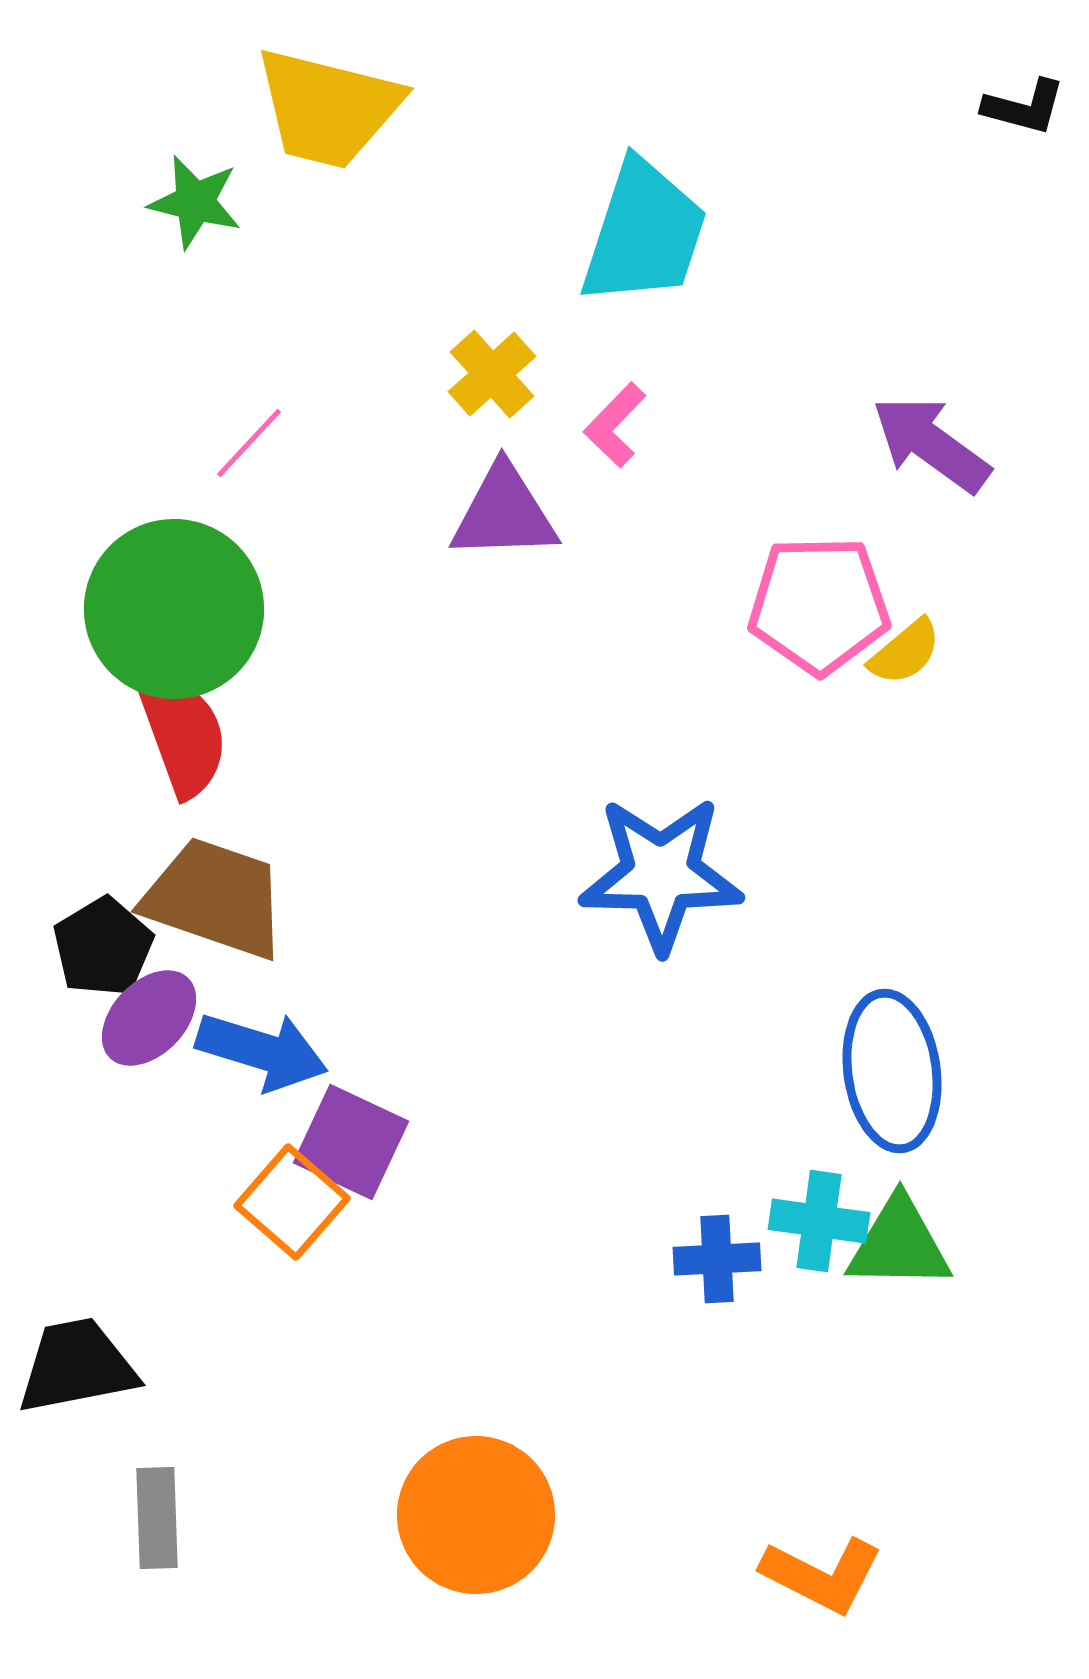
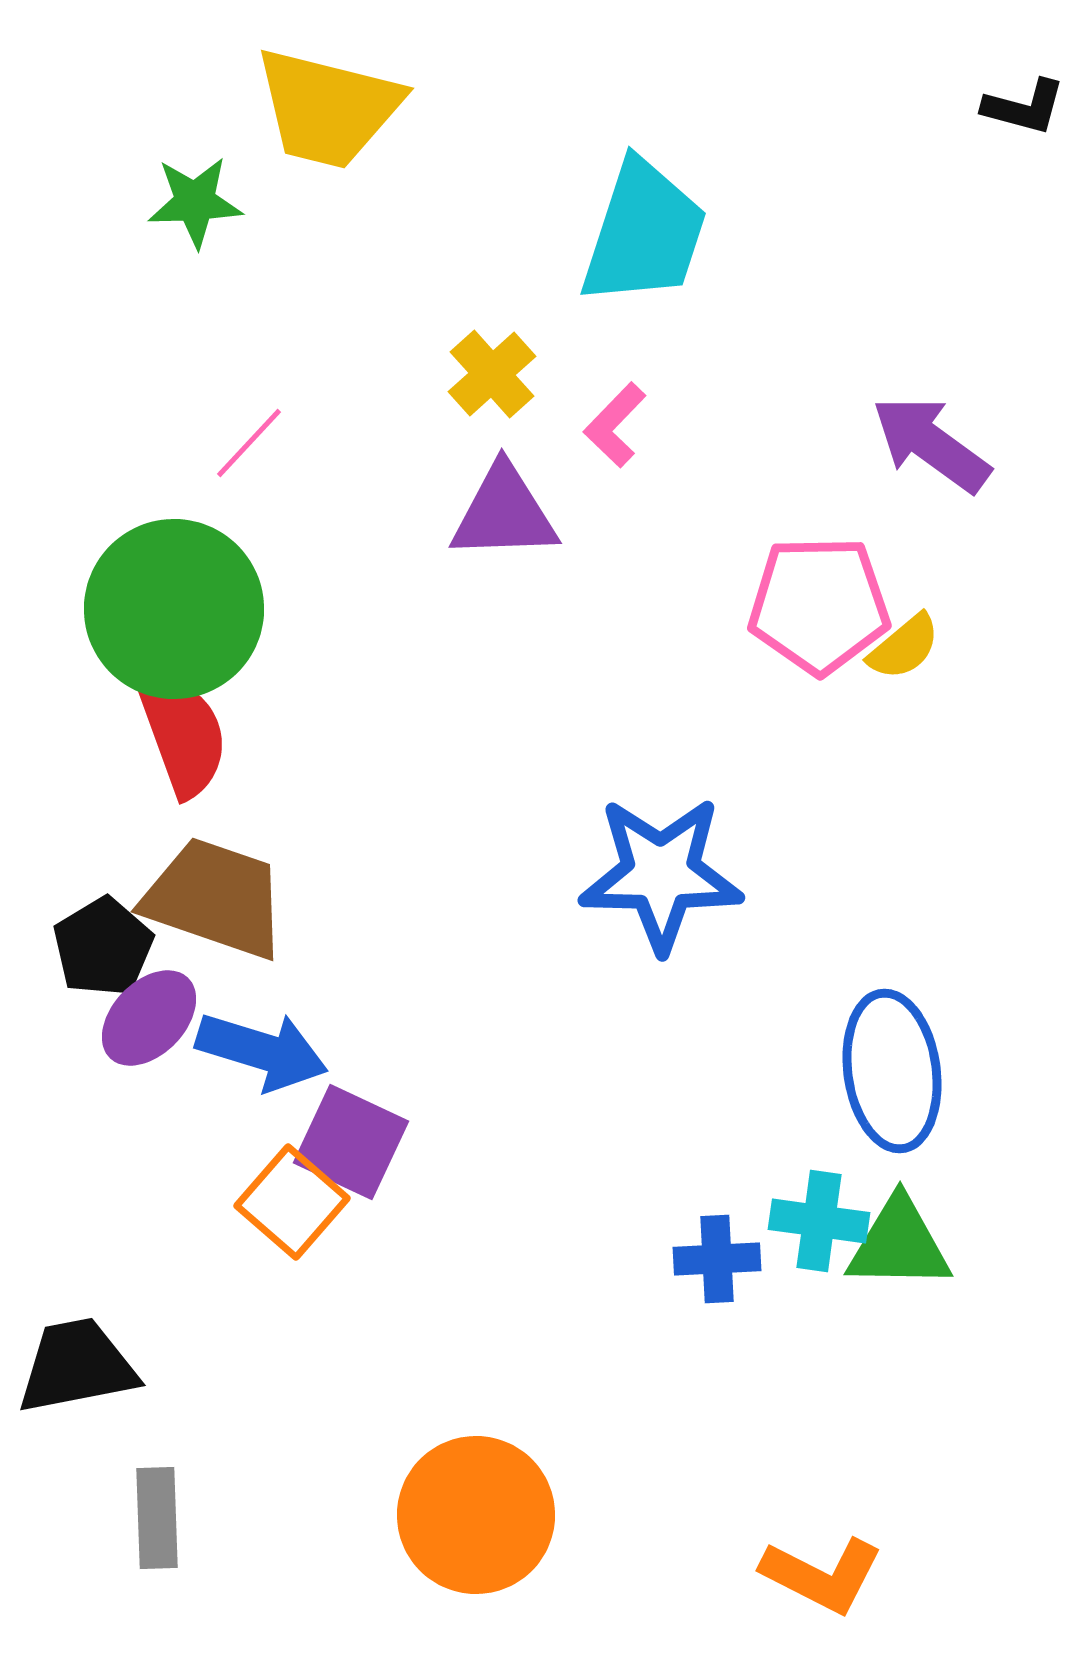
green star: rotated 16 degrees counterclockwise
yellow semicircle: moved 1 px left, 5 px up
